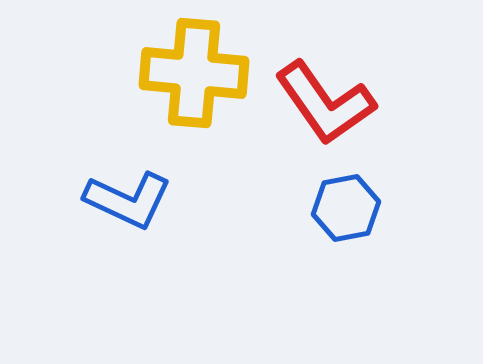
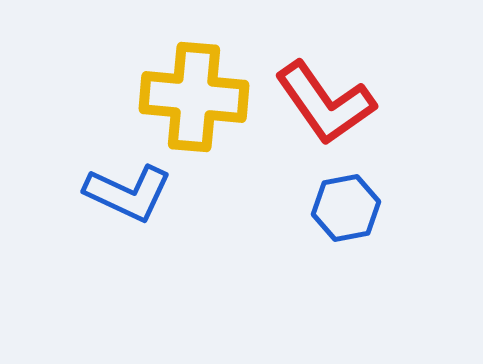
yellow cross: moved 24 px down
blue L-shape: moved 7 px up
